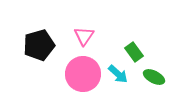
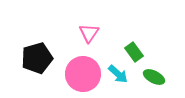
pink triangle: moved 5 px right, 3 px up
black pentagon: moved 2 px left, 13 px down
